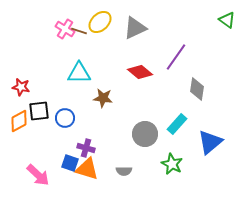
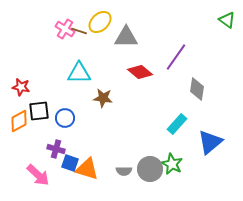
gray triangle: moved 9 px left, 9 px down; rotated 25 degrees clockwise
gray circle: moved 5 px right, 35 px down
purple cross: moved 30 px left, 1 px down
